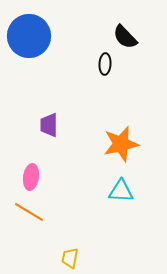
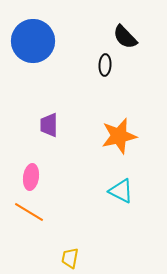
blue circle: moved 4 px right, 5 px down
black ellipse: moved 1 px down
orange star: moved 2 px left, 8 px up
cyan triangle: rotated 24 degrees clockwise
